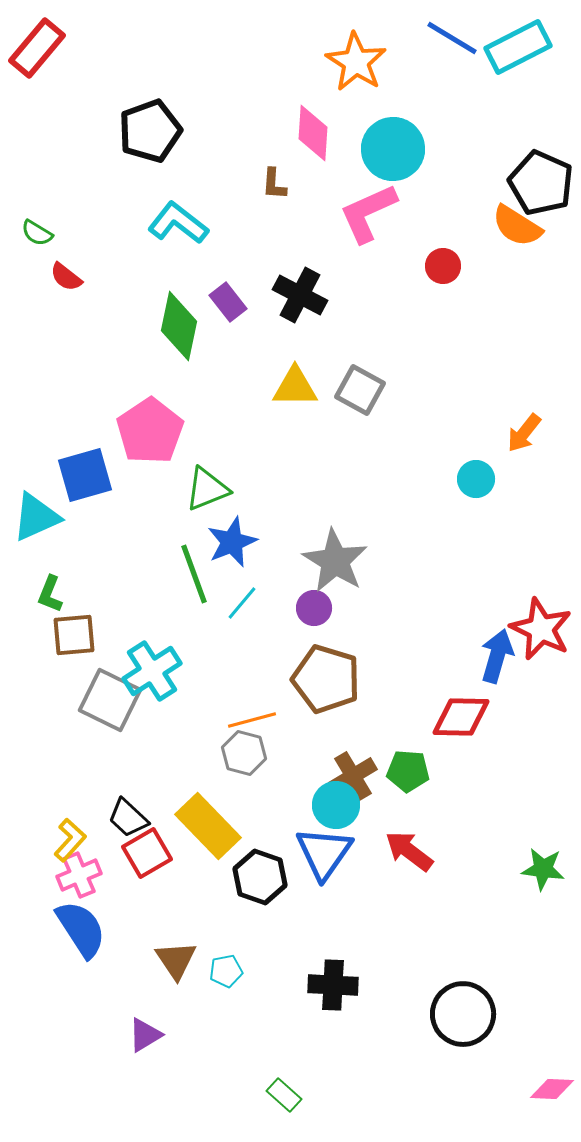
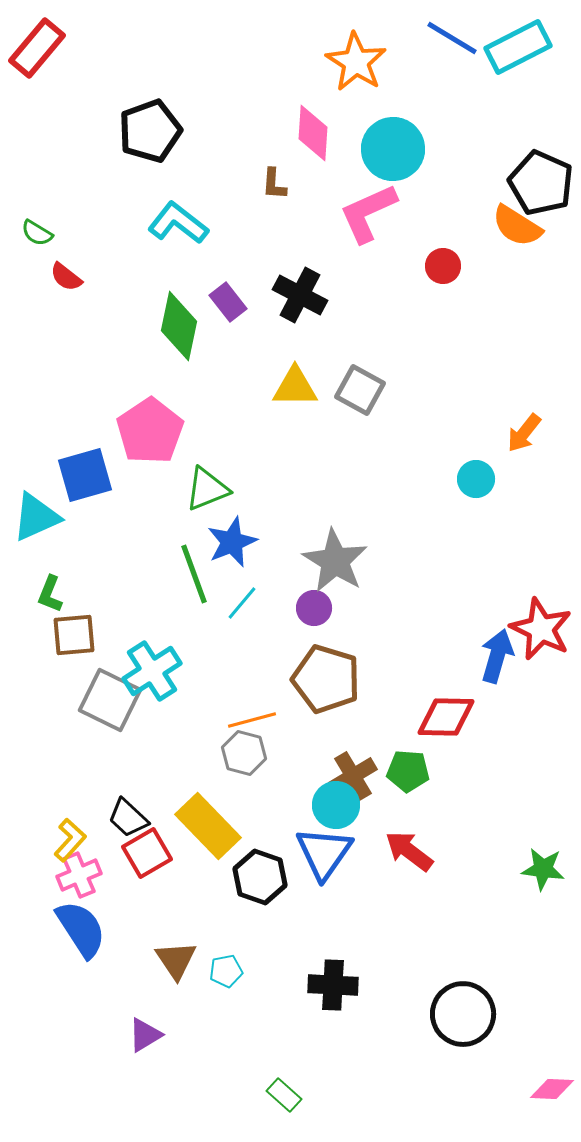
red diamond at (461, 717): moved 15 px left
